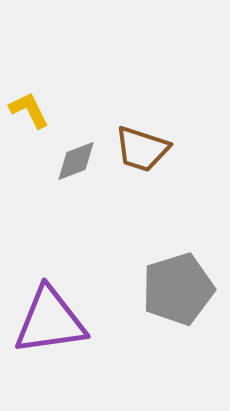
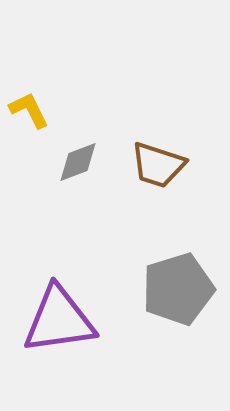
brown trapezoid: moved 16 px right, 16 px down
gray diamond: moved 2 px right, 1 px down
purple triangle: moved 9 px right, 1 px up
